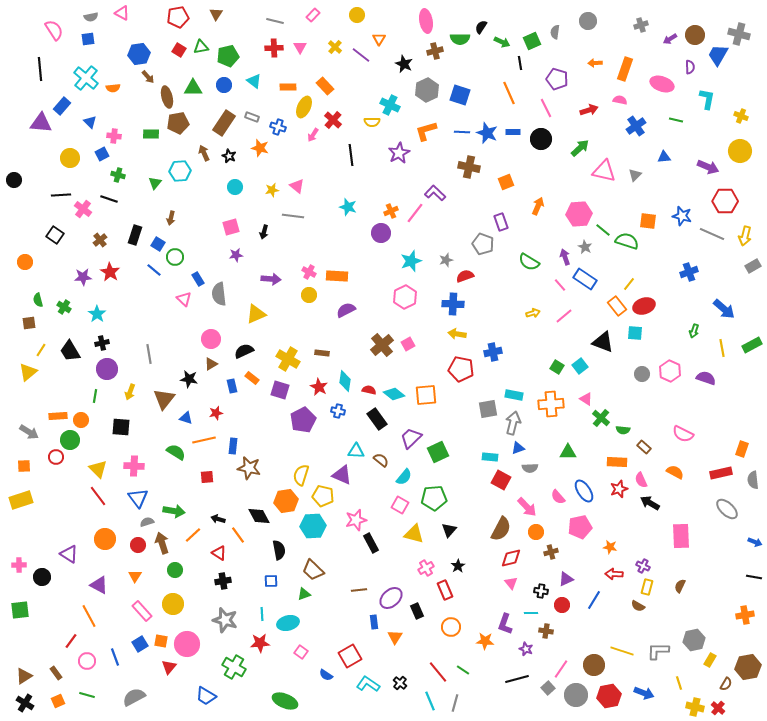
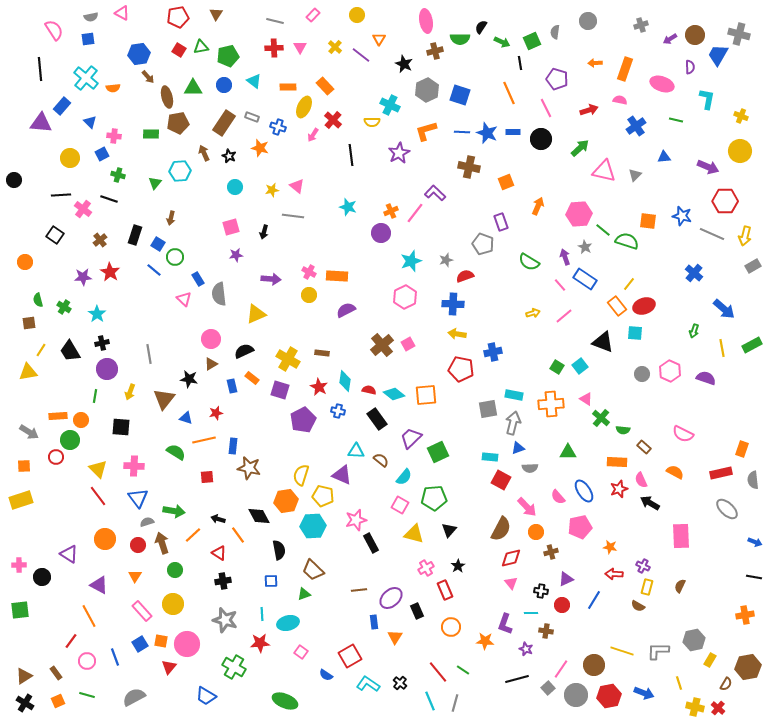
blue cross at (689, 272): moved 5 px right, 1 px down; rotated 30 degrees counterclockwise
yellow triangle at (28, 372): rotated 30 degrees clockwise
